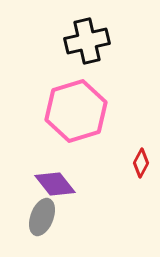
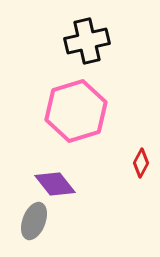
gray ellipse: moved 8 px left, 4 px down
